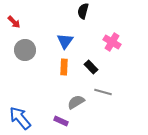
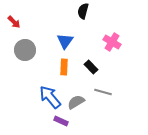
blue arrow: moved 30 px right, 21 px up
